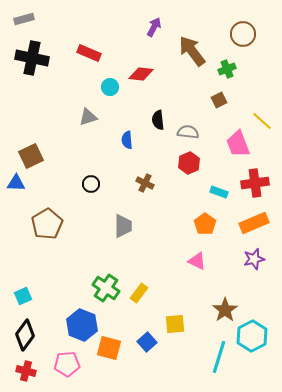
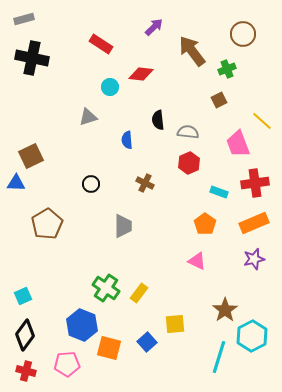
purple arrow at (154, 27): rotated 18 degrees clockwise
red rectangle at (89, 53): moved 12 px right, 9 px up; rotated 10 degrees clockwise
